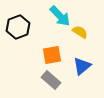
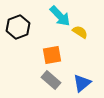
blue triangle: moved 17 px down
